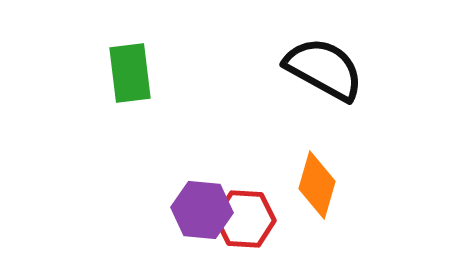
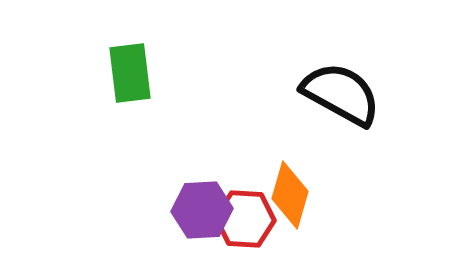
black semicircle: moved 17 px right, 25 px down
orange diamond: moved 27 px left, 10 px down
purple hexagon: rotated 8 degrees counterclockwise
